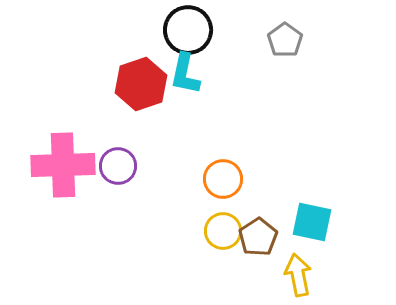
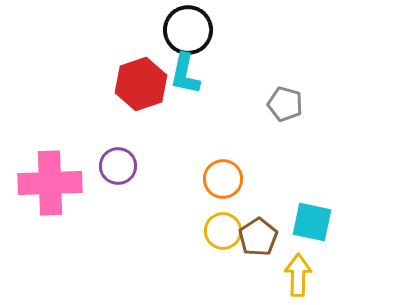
gray pentagon: moved 64 px down; rotated 20 degrees counterclockwise
pink cross: moved 13 px left, 18 px down
yellow arrow: rotated 12 degrees clockwise
